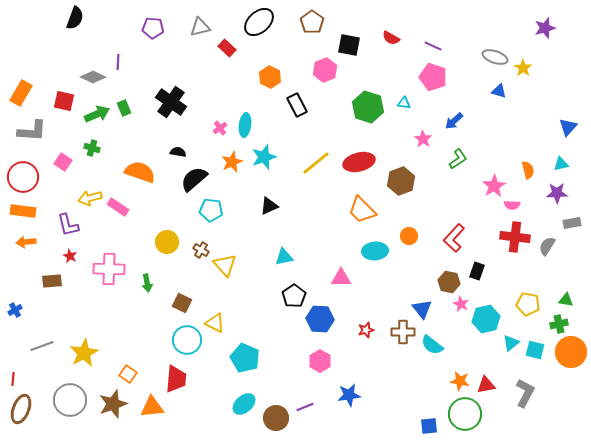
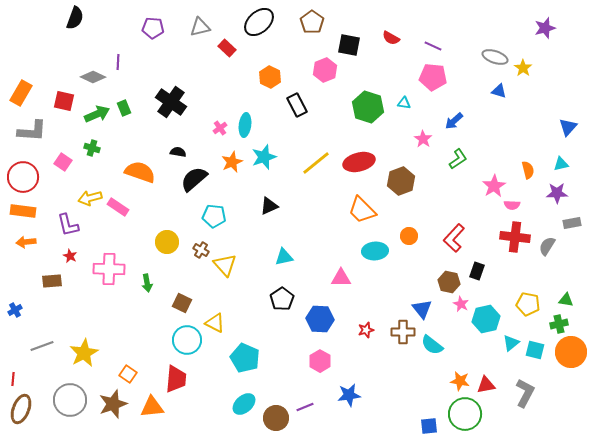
pink pentagon at (433, 77): rotated 12 degrees counterclockwise
cyan pentagon at (211, 210): moved 3 px right, 6 px down
black pentagon at (294, 296): moved 12 px left, 3 px down
